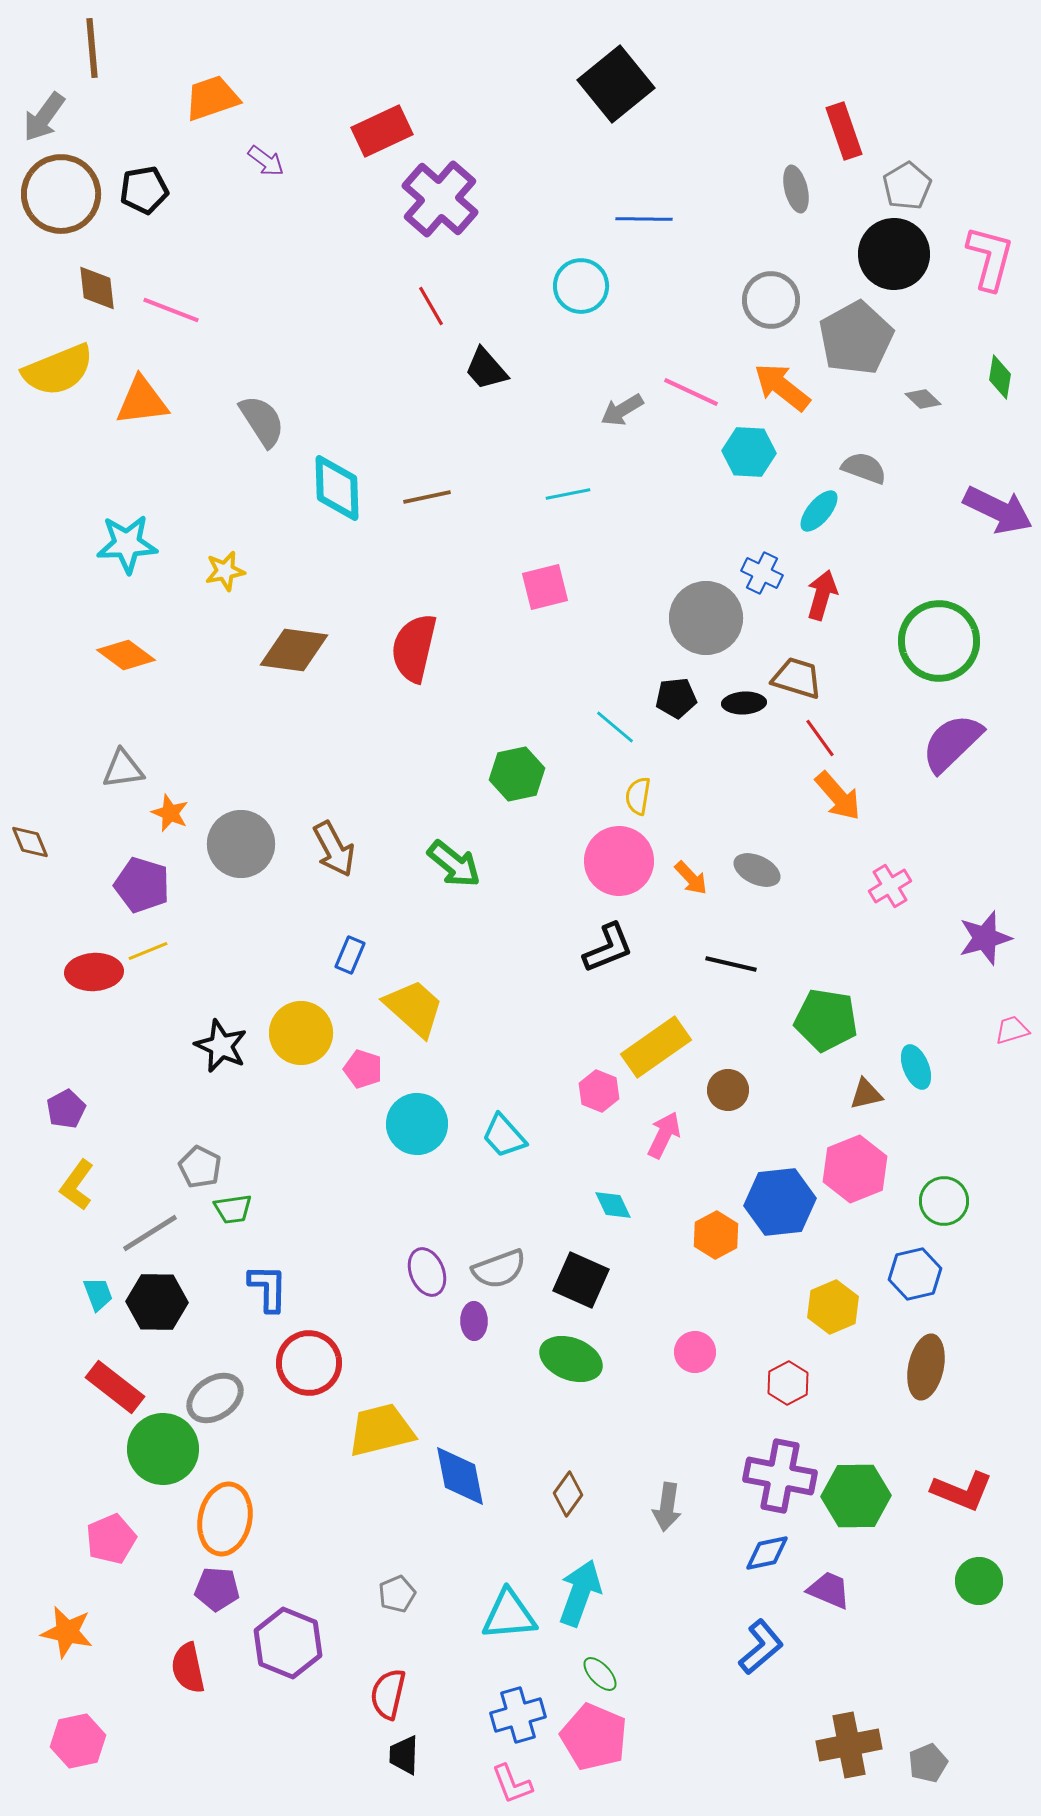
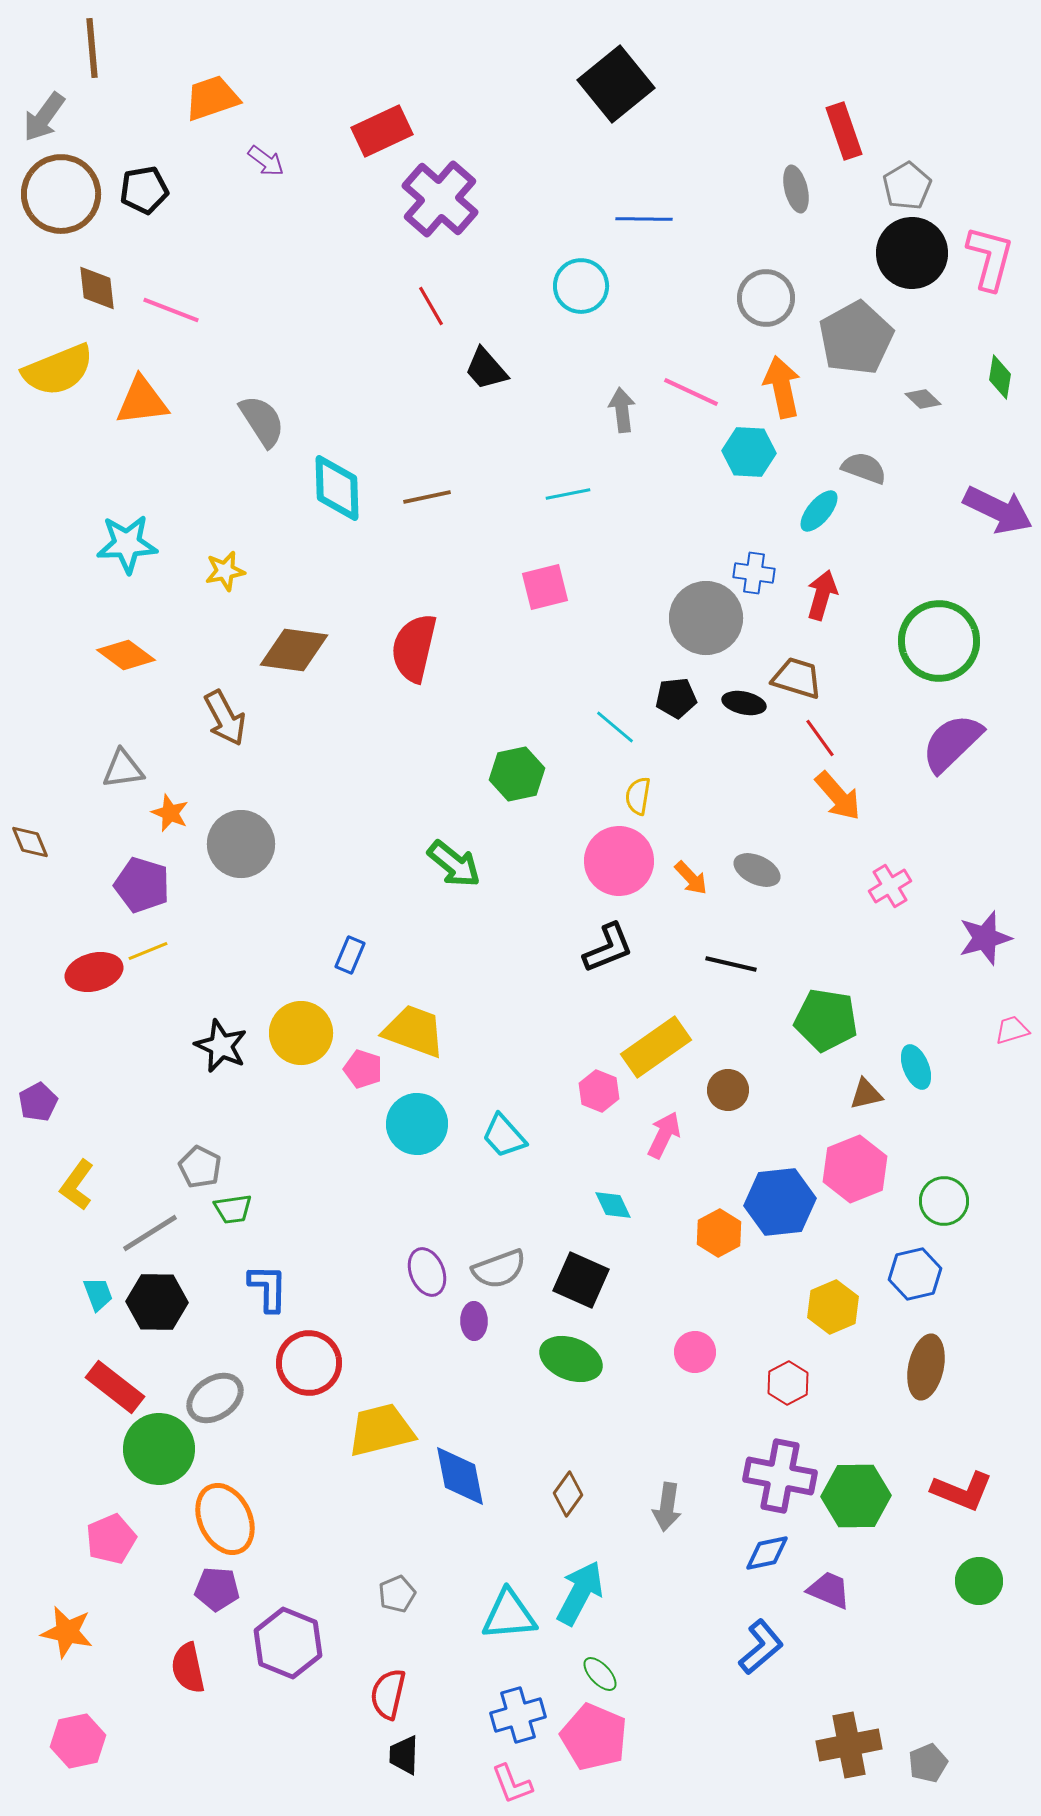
black circle at (894, 254): moved 18 px right, 1 px up
gray circle at (771, 300): moved 5 px left, 2 px up
orange arrow at (782, 387): rotated 40 degrees clockwise
gray arrow at (622, 410): rotated 114 degrees clockwise
blue cross at (762, 573): moved 8 px left; rotated 18 degrees counterclockwise
black ellipse at (744, 703): rotated 15 degrees clockwise
brown arrow at (334, 849): moved 109 px left, 131 px up
red ellipse at (94, 972): rotated 12 degrees counterclockwise
yellow trapezoid at (414, 1008): moved 23 px down; rotated 22 degrees counterclockwise
purple pentagon at (66, 1109): moved 28 px left, 7 px up
orange hexagon at (716, 1235): moved 3 px right, 2 px up
green circle at (163, 1449): moved 4 px left
orange ellipse at (225, 1519): rotated 38 degrees counterclockwise
cyan arrow at (580, 1593): rotated 8 degrees clockwise
